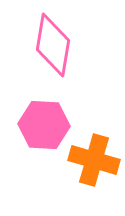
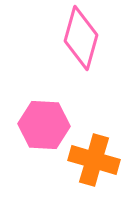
pink diamond: moved 28 px right, 7 px up; rotated 6 degrees clockwise
